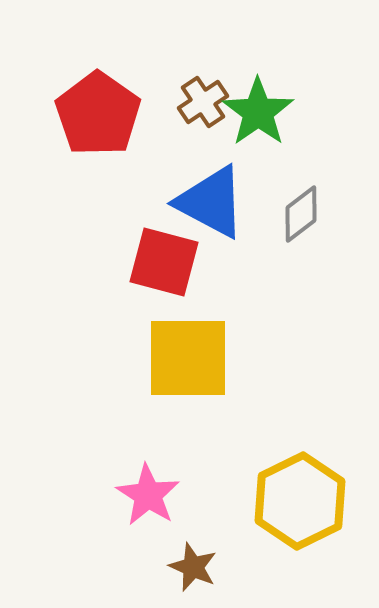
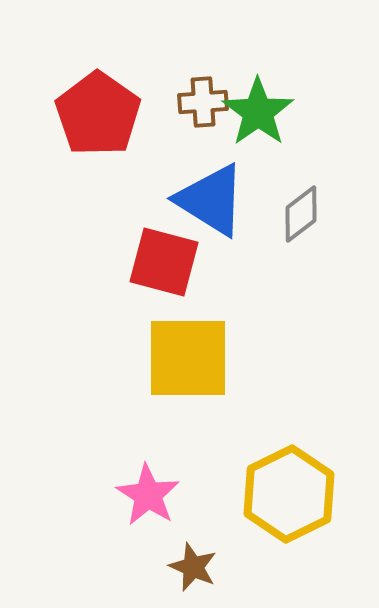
brown cross: rotated 30 degrees clockwise
blue triangle: moved 2 px up; rotated 4 degrees clockwise
yellow hexagon: moved 11 px left, 7 px up
